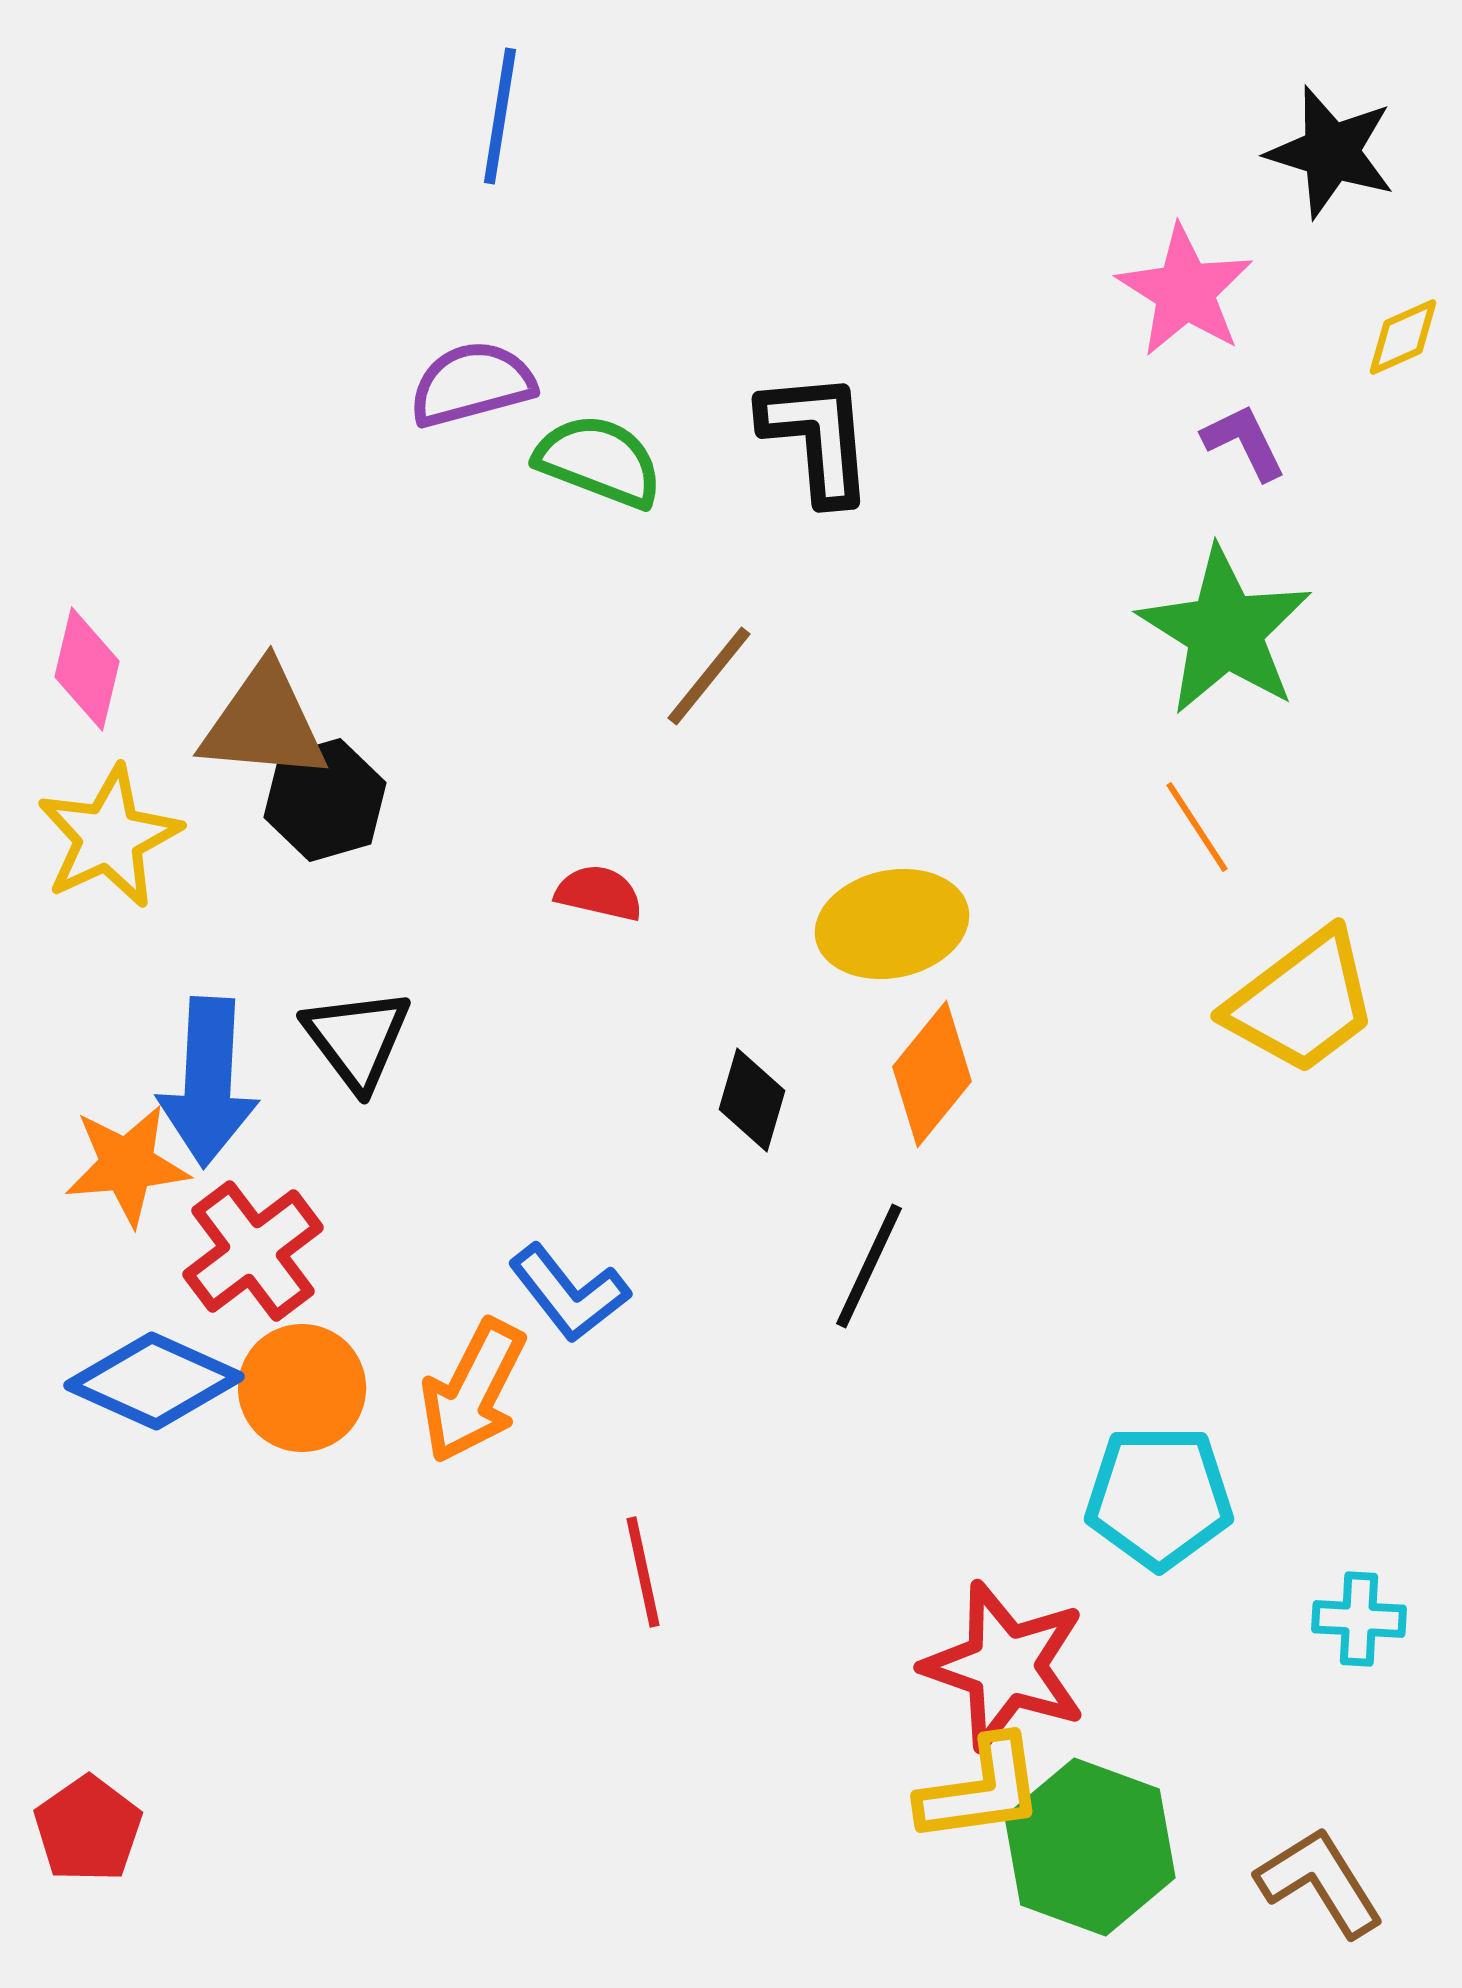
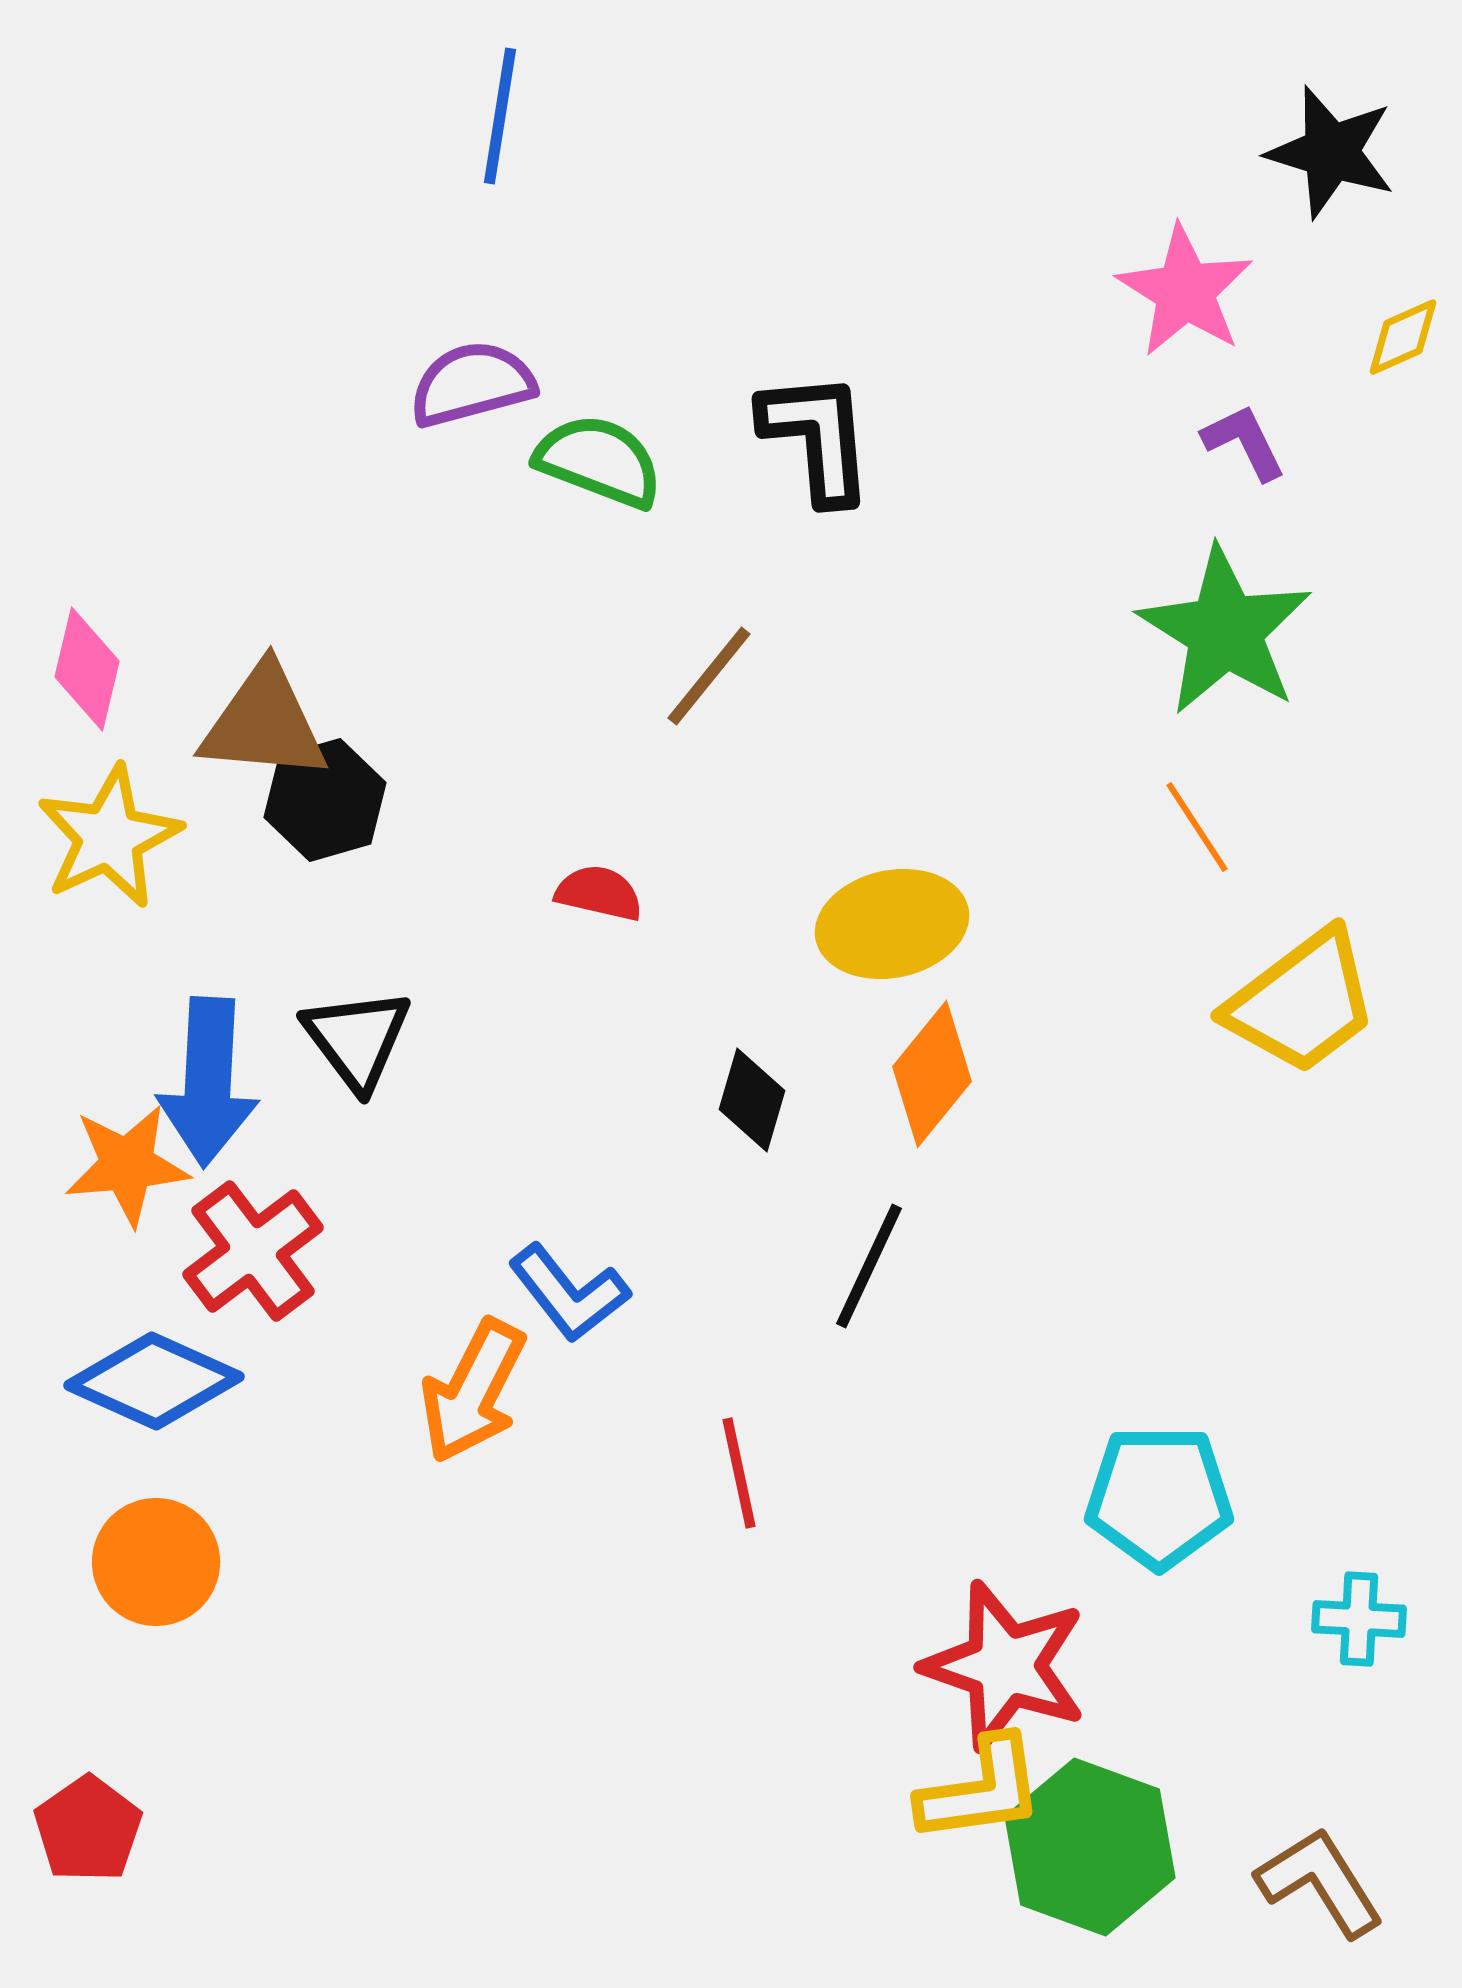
orange circle: moved 146 px left, 174 px down
red line: moved 96 px right, 99 px up
